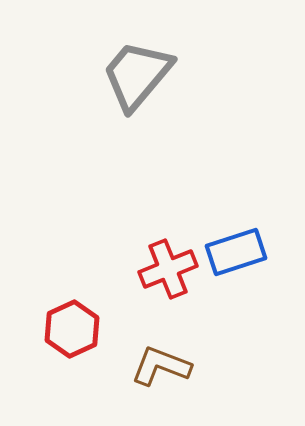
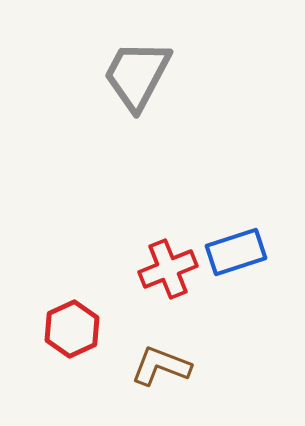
gray trapezoid: rotated 12 degrees counterclockwise
